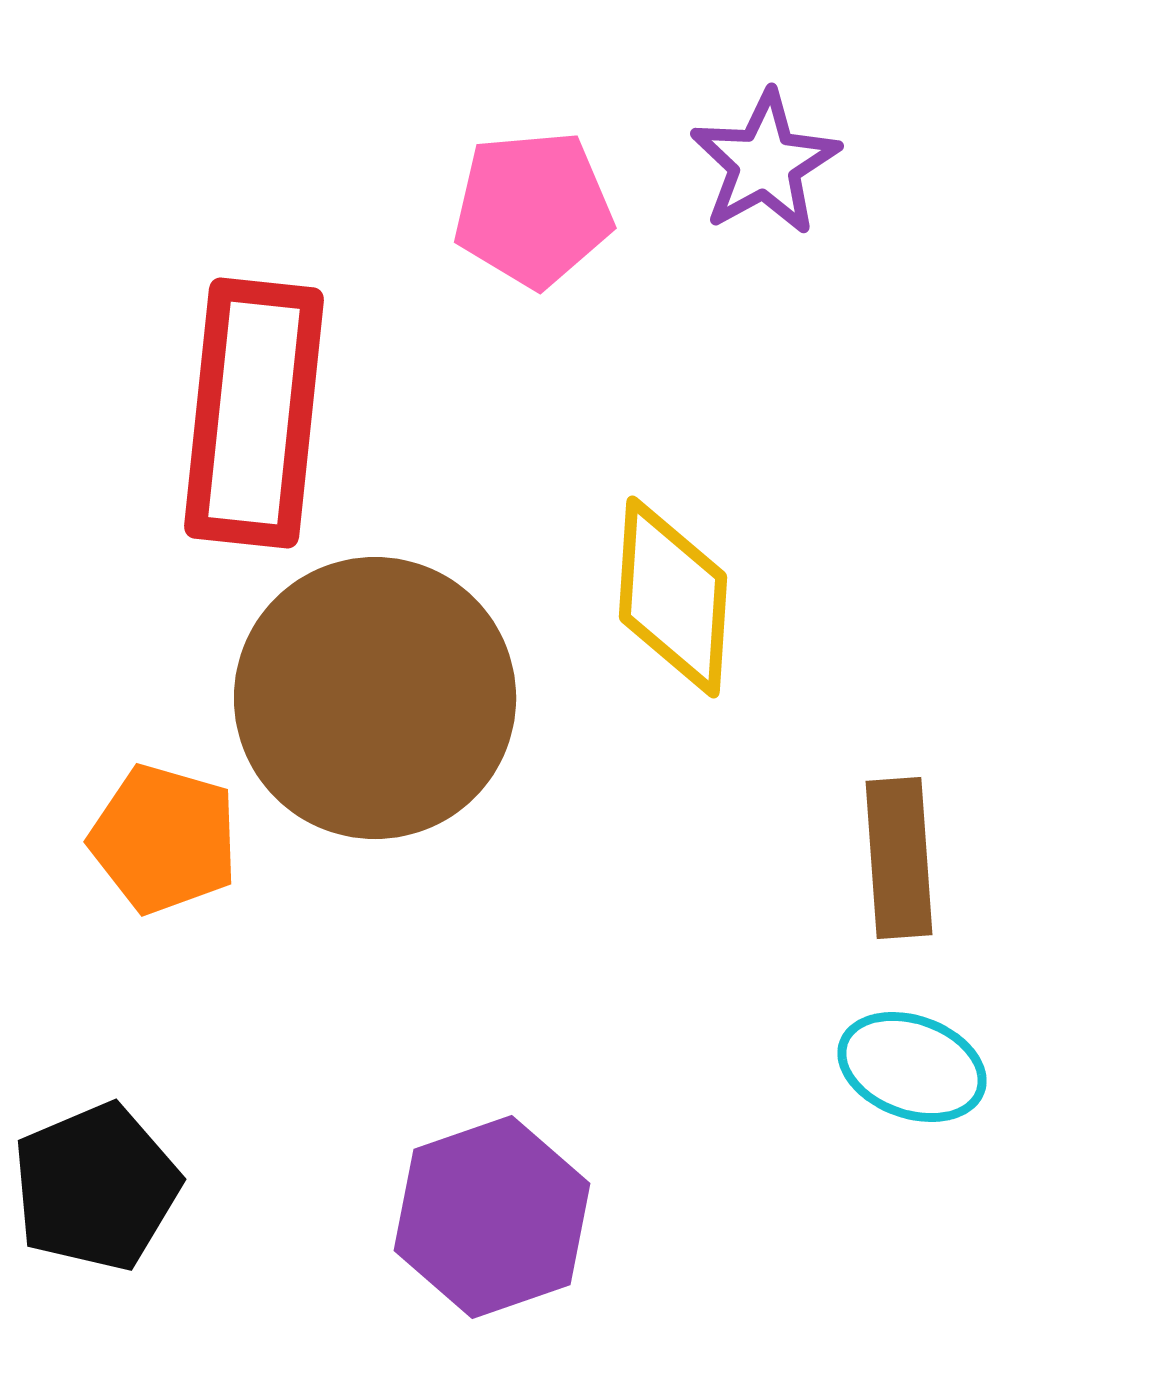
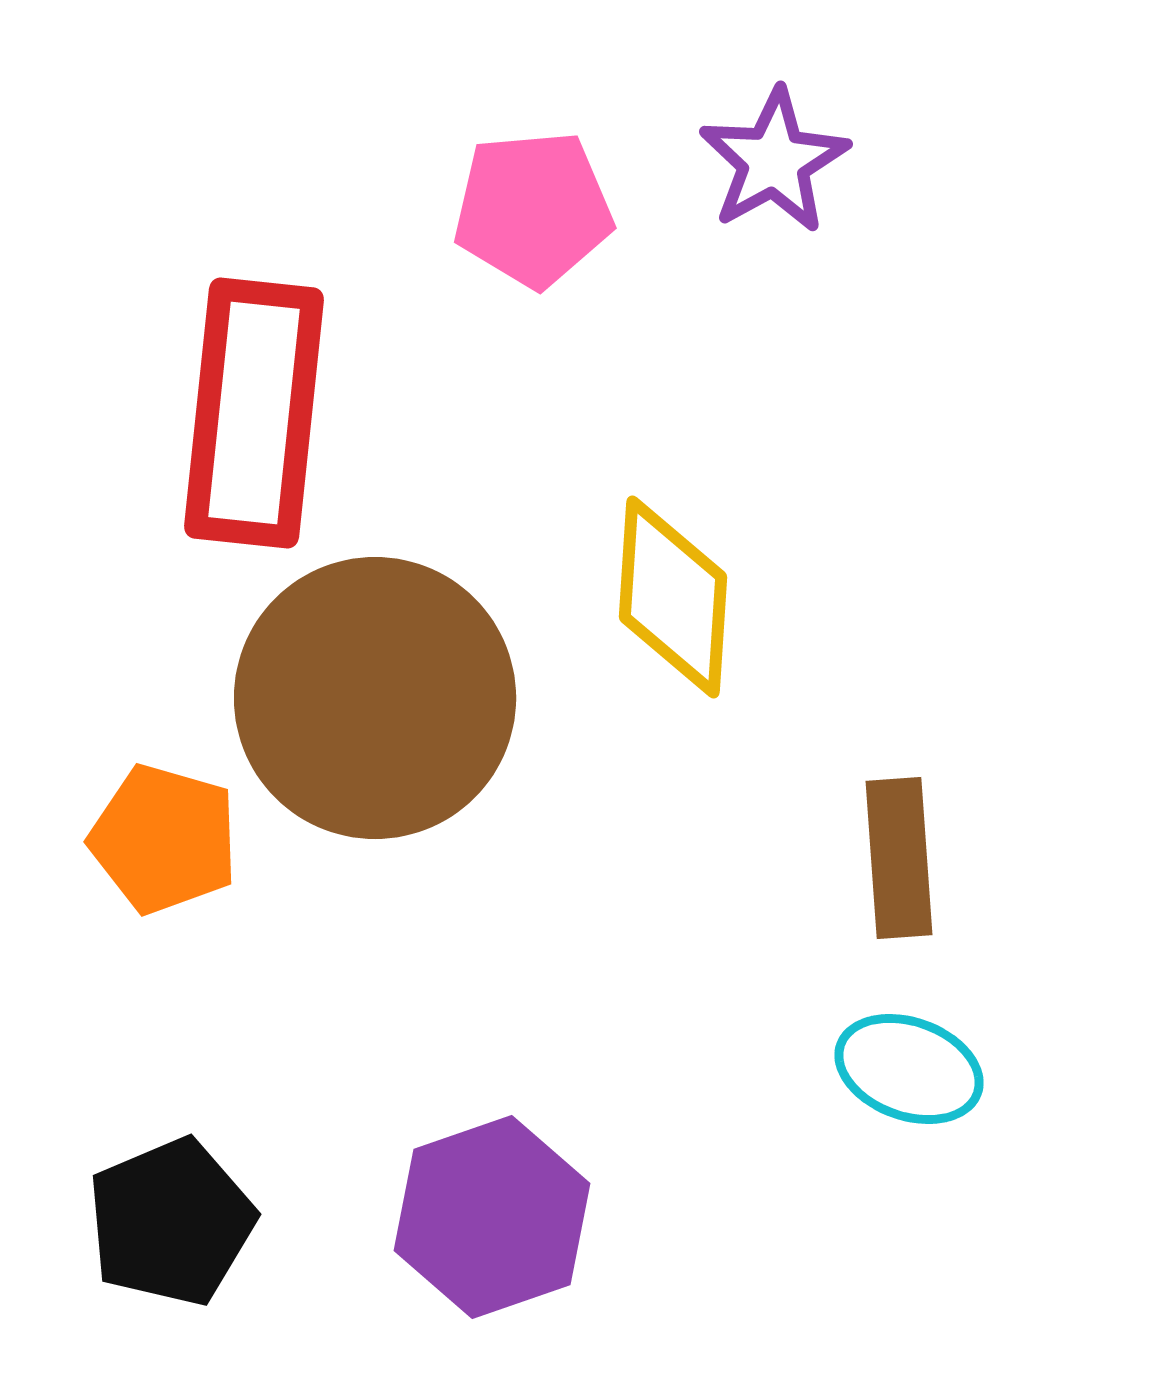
purple star: moved 9 px right, 2 px up
cyan ellipse: moved 3 px left, 2 px down
black pentagon: moved 75 px right, 35 px down
